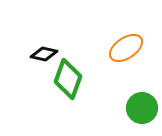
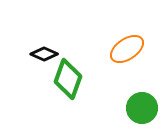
orange ellipse: moved 1 px right, 1 px down
black diamond: rotated 12 degrees clockwise
